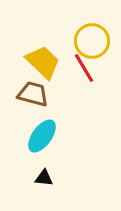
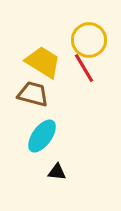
yellow circle: moved 3 px left, 1 px up
yellow trapezoid: rotated 12 degrees counterclockwise
black triangle: moved 13 px right, 6 px up
